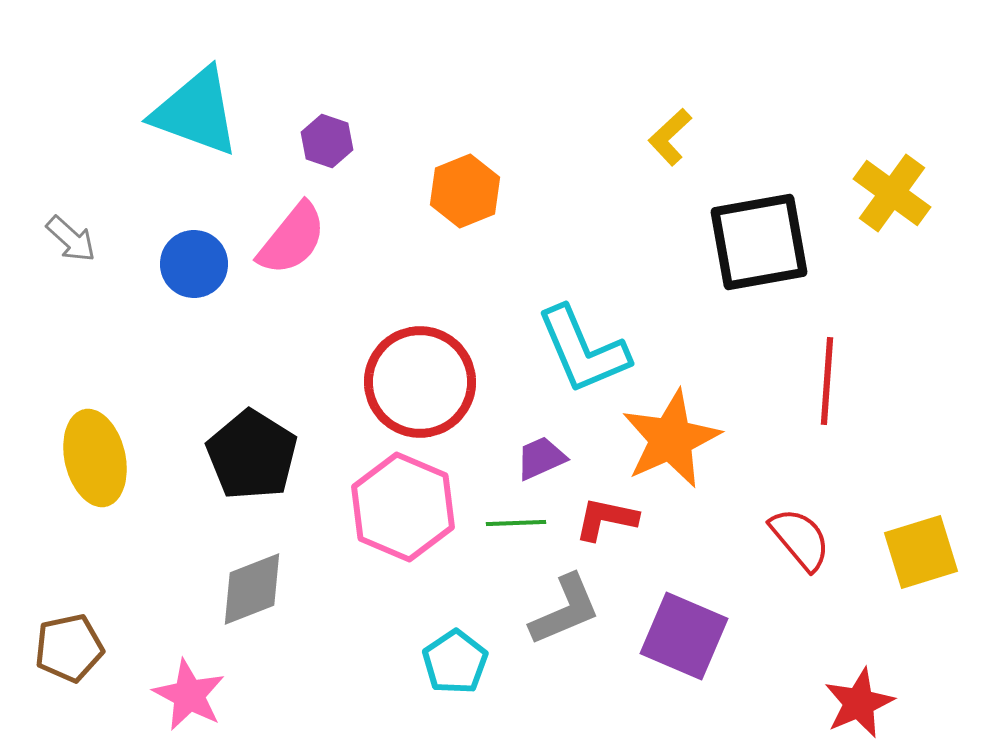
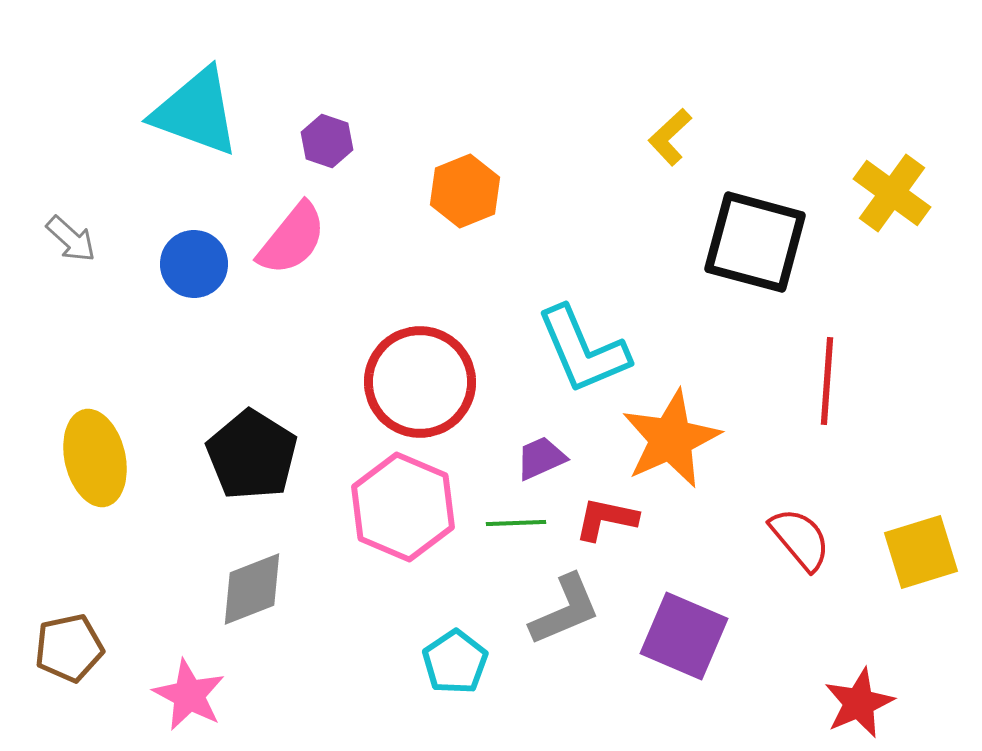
black square: moved 4 px left; rotated 25 degrees clockwise
